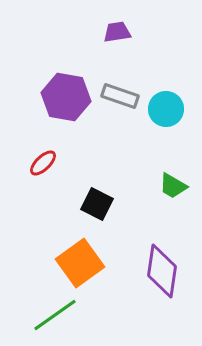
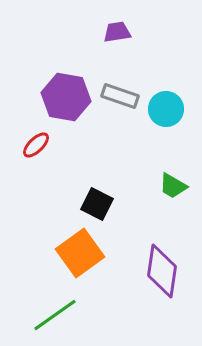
red ellipse: moved 7 px left, 18 px up
orange square: moved 10 px up
